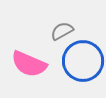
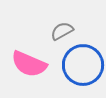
blue circle: moved 4 px down
